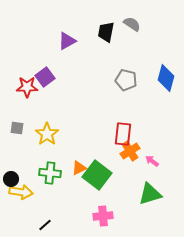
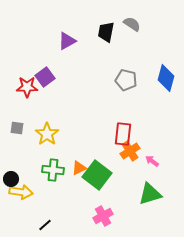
green cross: moved 3 px right, 3 px up
pink cross: rotated 24 degrees counterclockwise
